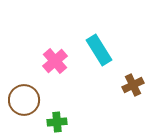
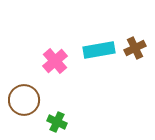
cyan rectangle: rotated 68 degrees counterclockwise
brown cross: moved 2 px right, 37 px up
green cross: rotated 30 degrees clockwise
